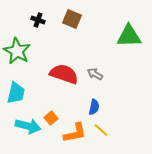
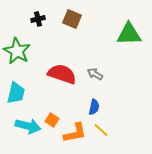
black cross: moved 1 px up; rotated 32 degrees counterclockwise
green triangle: moved 2 px up
red semicircle: moved 2 px left
orange square: moved 1 px right, 2 px down; rotated 16 degrees counterclockwise
